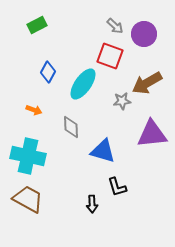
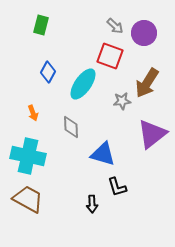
green rectangle: moved 4 px right; rotated 48 degrees counterclockwise
purple circle: moved 1 px up
brown arrow: rotated 28 degrees counterclockwise
orange arrow: moved 1 px left, 3 px down; rotated 49 degrees clockwise
purple triangle: rotated 32 degrees counterclockwise
blue triangle: moved 3 px down
